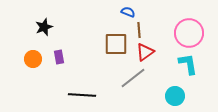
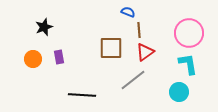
brown square: moved 5 px left, 4 px down
gray line: moved 2 px down
cyan circle: moved 4 px right, 4 px up
